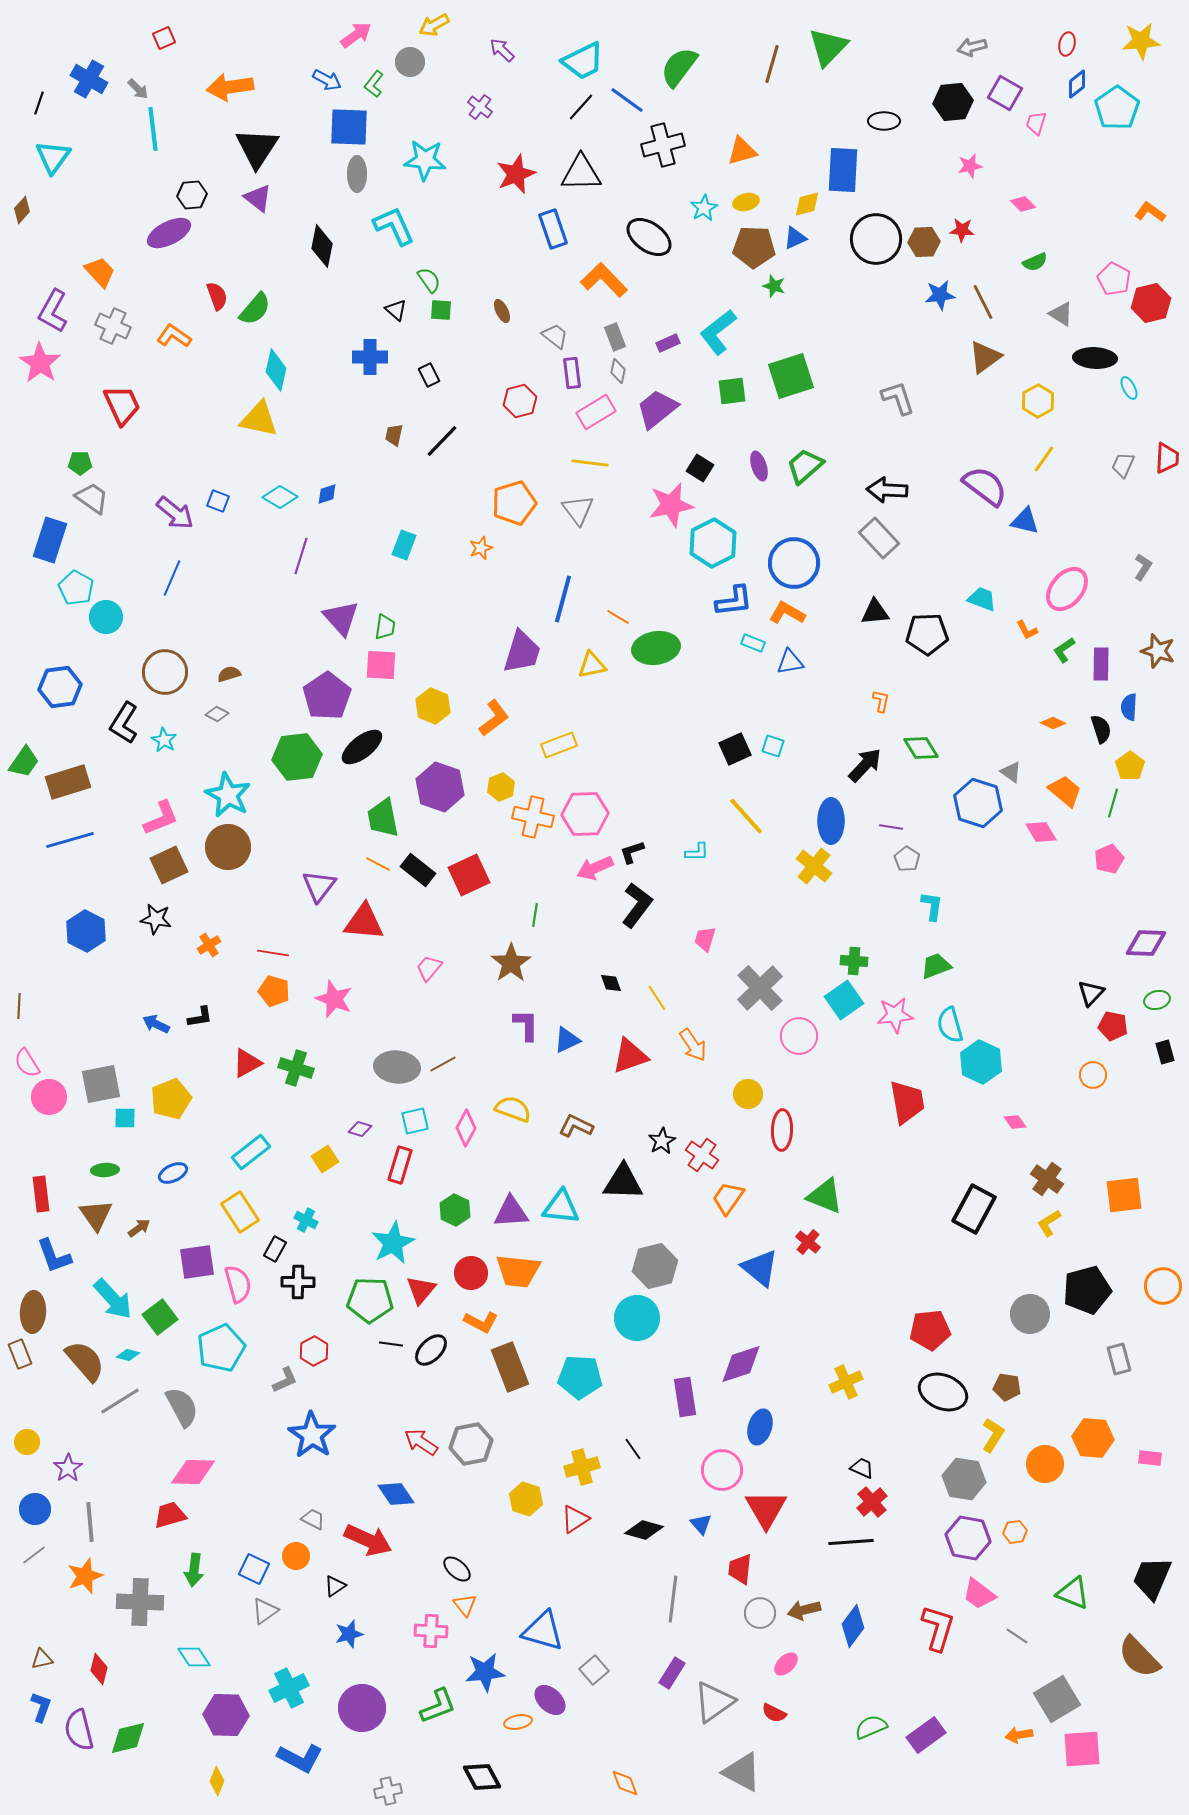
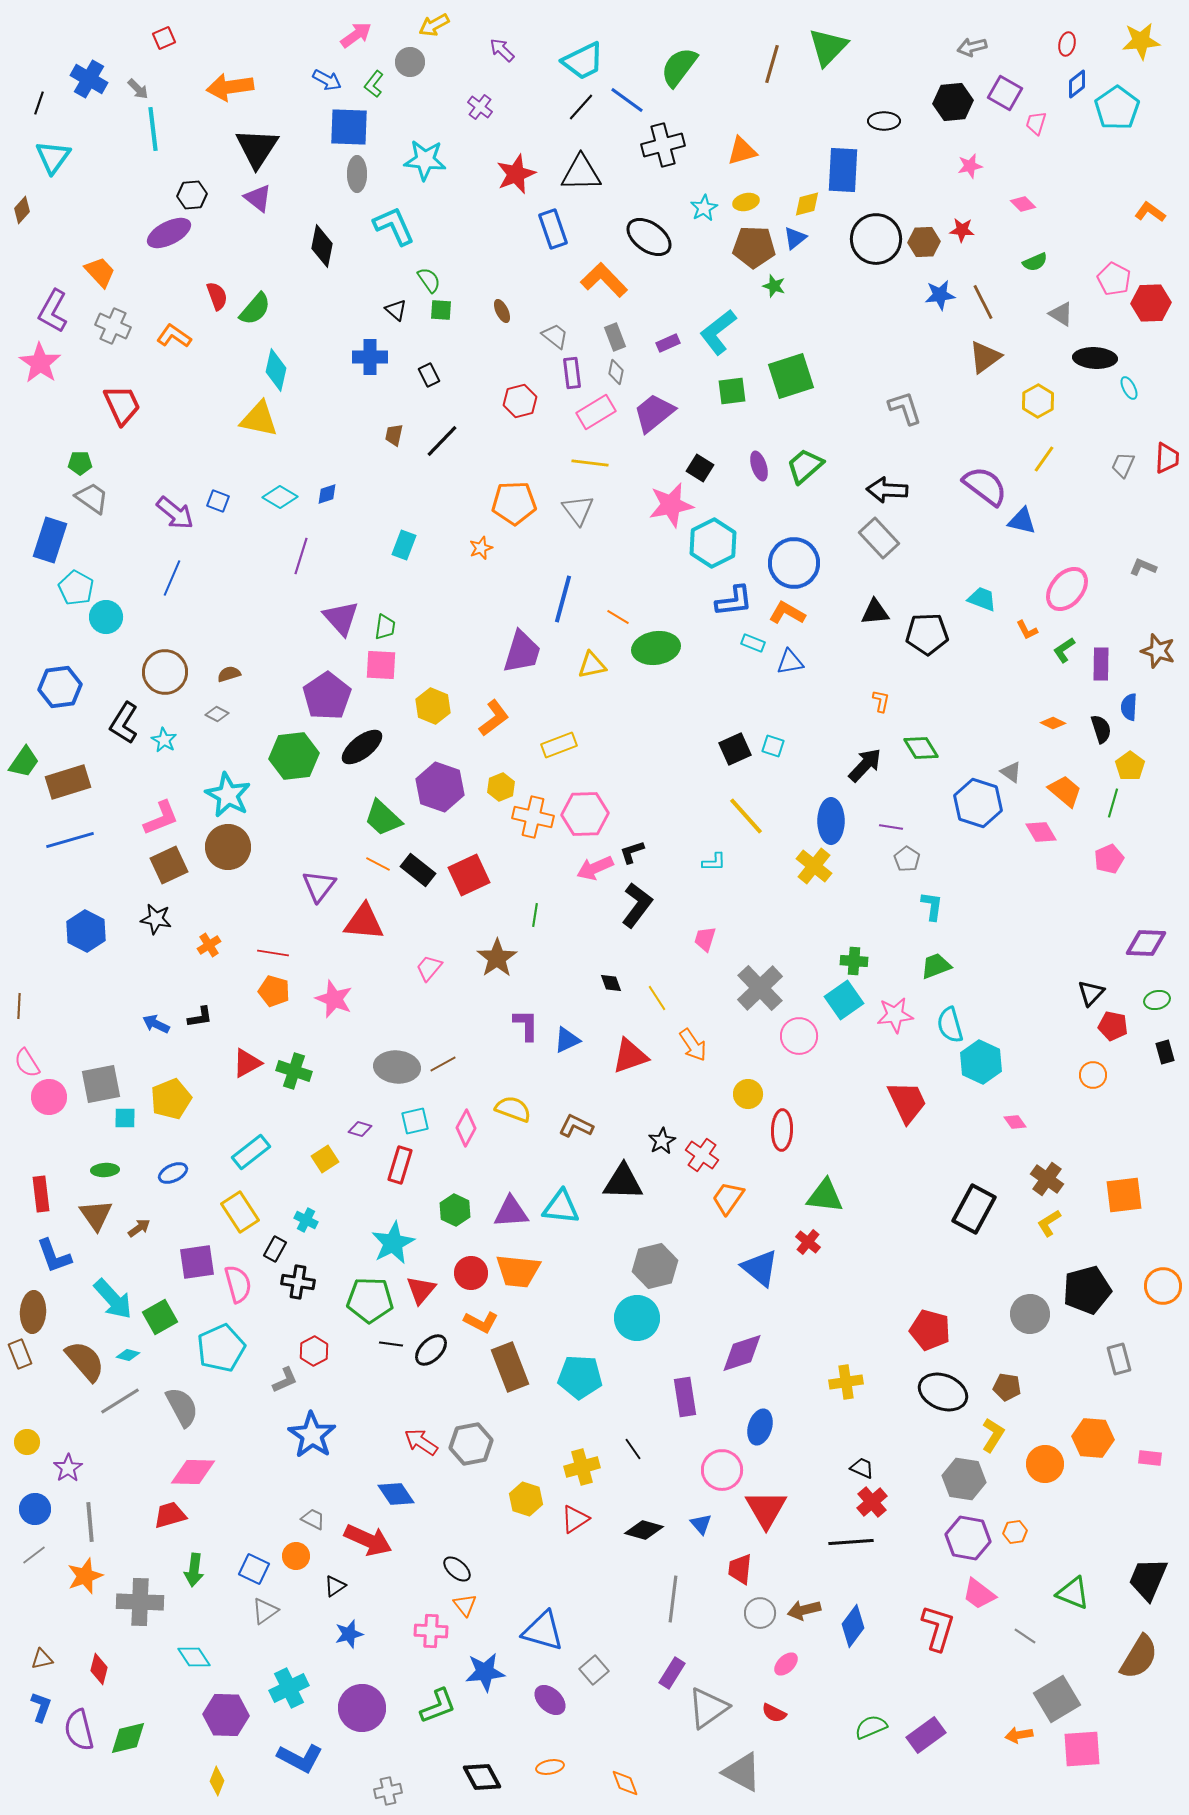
blue triangle at (795, 238): rotated 15 degrees counterclockwise
red hexagon at (1151, 303): rotated 12 degrees clockwise
gray diamond at (618, 371): moved 2 px left, 1 px down
gray L-shape at (898, 398): moved 7 px right, 10 px down
purple trapezoid at (657, 409): moved 3 px left, 4 px down
orange pentagon at (514, 503): rotated 15 degrees clockwise
blue triangle at (1025, 521): moved 3 px left
gray L-shape at (1143, 567): rotated 100 degrees counterclockwise
green hexagon at (297, 757): moved 3 px left, 1 px up
green trapezoid at (383, 818): rotated 36 degrees counterclockwise
cyan L-shape at (697, 852): moved 17 px right, 10 px down
brown star at (511, 963): moved 14 px left, 5 px up
green cross at (296, 1068): moved 2 px left, 3 px down
red trapezoid at (907, 1102): rotated 15 degrees counterclockwise
green triangle at (825, 1196): rotated 15 degrees counterclockwise
black cross at (298, 1282): rotated 8 degrees clockwise
green square at (160, 1317): rotated 8 degrees clockwise
red pentagon at (930, 1330): rotated 21 degrees clockwise
purple diamond at (741, 1364): moved 1 px right, 11 px up
yellow cross at (846, 1382): rotated 16 degrees clockwise
black trapezoid at (1152, 1578): moved 4 px left, 1 px down
gray line at (1017, 1636): moved 8 px right
brown semicircle at (1139, 1657): rotated 105 degrees counterclockwise
gray triangle at (714, 1702): moved 6 px left, 6 px down
orange ellipse at (518, 1722): moved 32 px right, 45 px down
